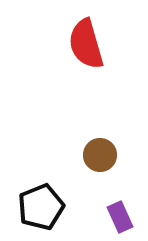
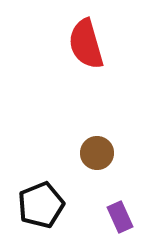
brown circle: moved 3 px left, 2 px up
black pentagon: moved 2 px up
